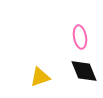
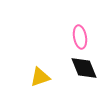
black diamond: moved 3 px up
